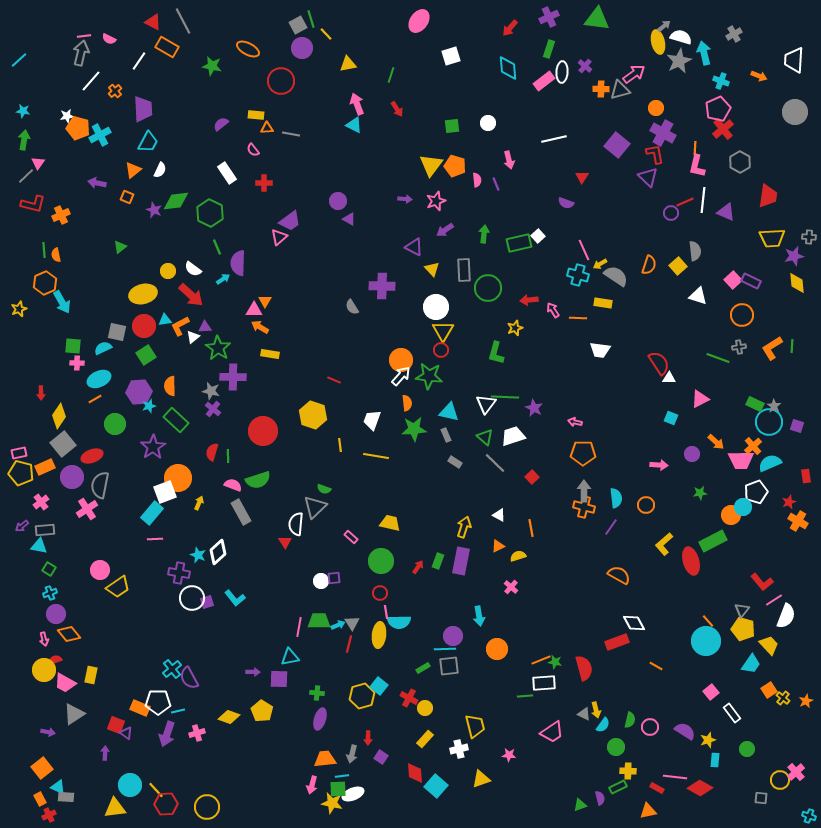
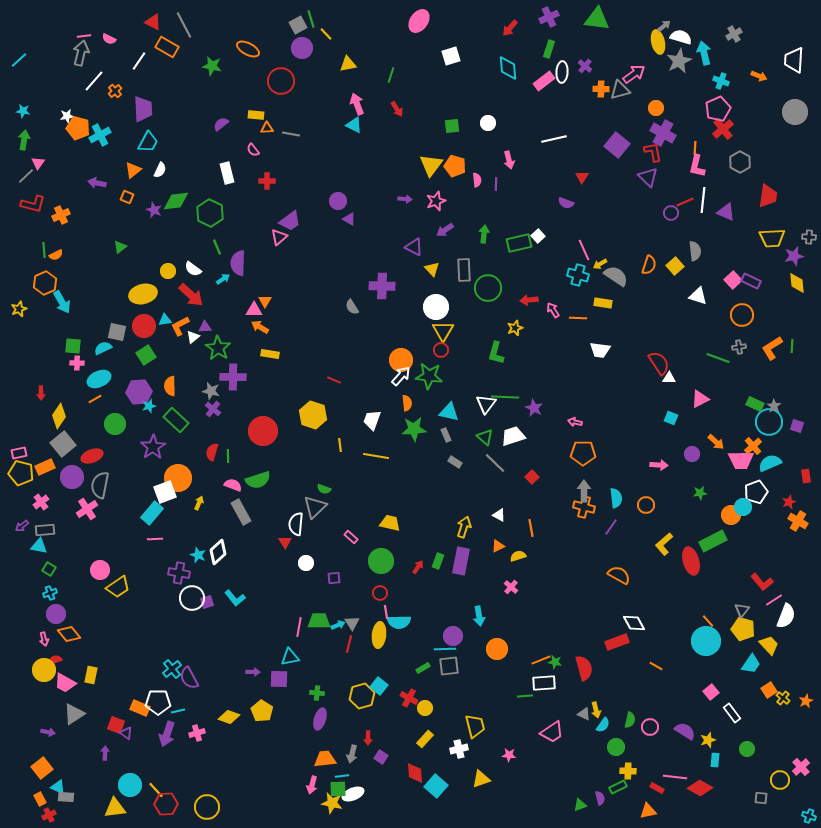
gray line at (183, 21): moved 1 px right, 4 px down
white line at (91, 81): moved 3 px right
red L-shape at (655, 154): moved 2 px left, 2 px up
white rectangle at (227, 173): rotated 20 degrees clockwise
red cross at (264, 183): moved 3 px right, 2 px up
purple line at (496, 184): rotated 24 degrees clockwise
orange semicircle at (56, 255): rotated 104 degrees counterclockwise
yellow square at (678, 266): moved 3 px left
white circle at (321, 581): moved 15 px left, 18 px up
pink cross at (796, 772): moved 5 px right, 5 px up
